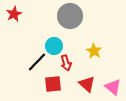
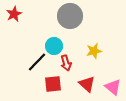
yellow star: rotated 28 degrees clockwise
